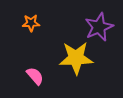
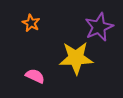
orange star: rotated 30 degrees clockwise
pink semicircle: rotated 24 degrees counterclockwise
